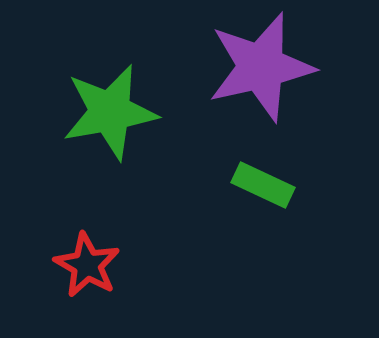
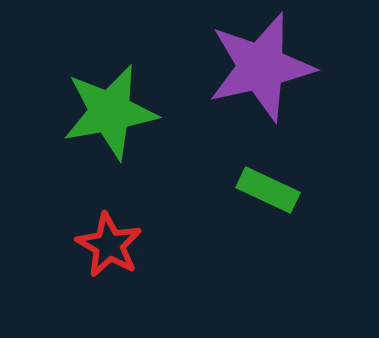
green rectangle: moved 5 px right, 5 px down
red star: moved 22 px right, 20 px up
